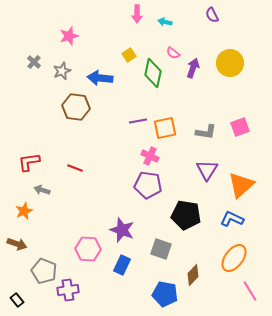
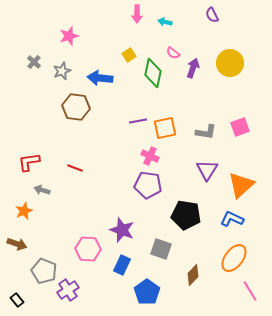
purple cross: rotated 25 degrees counterclockwise
blue pentagon: moved 18 px left, 2 px up; rotated 25 degrees clockwise
